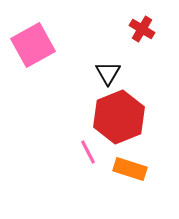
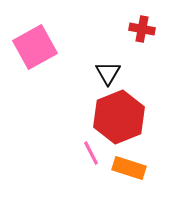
red cross: rotated 20 degrees counterclockwise
pink square: moved 2 px right, 2 px down
pink line: moved 3 px right, 1 px down
orange rectangle: moved 1 px left, 1 px up
